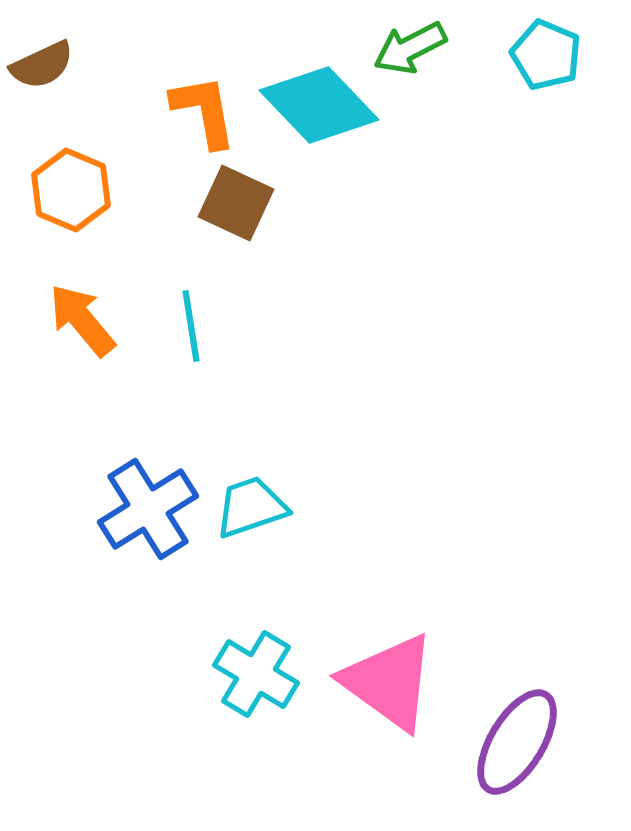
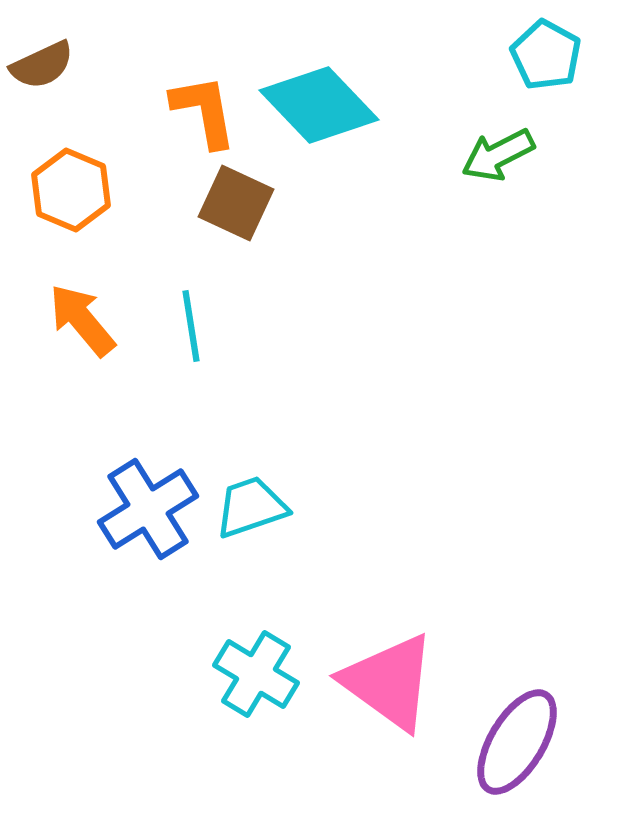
green arrow: moved 88 px right, 107 px down
cyan pentagon: rotated 6 degrees clockwise
